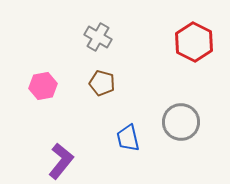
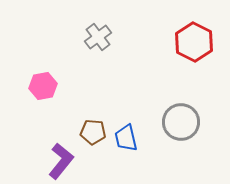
gray cross: rotated 24 degrees clockwise
brown pentagon: moved 9 px left, 49 px down; rotated 10 degrees counterclockwise
blue trapezoid: moved 2 px left
